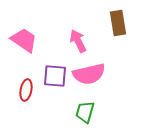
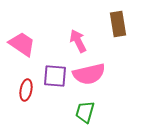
brown rectangle: moved 1 px down
pink trapezoid: moved 2 px left, 4 px down
